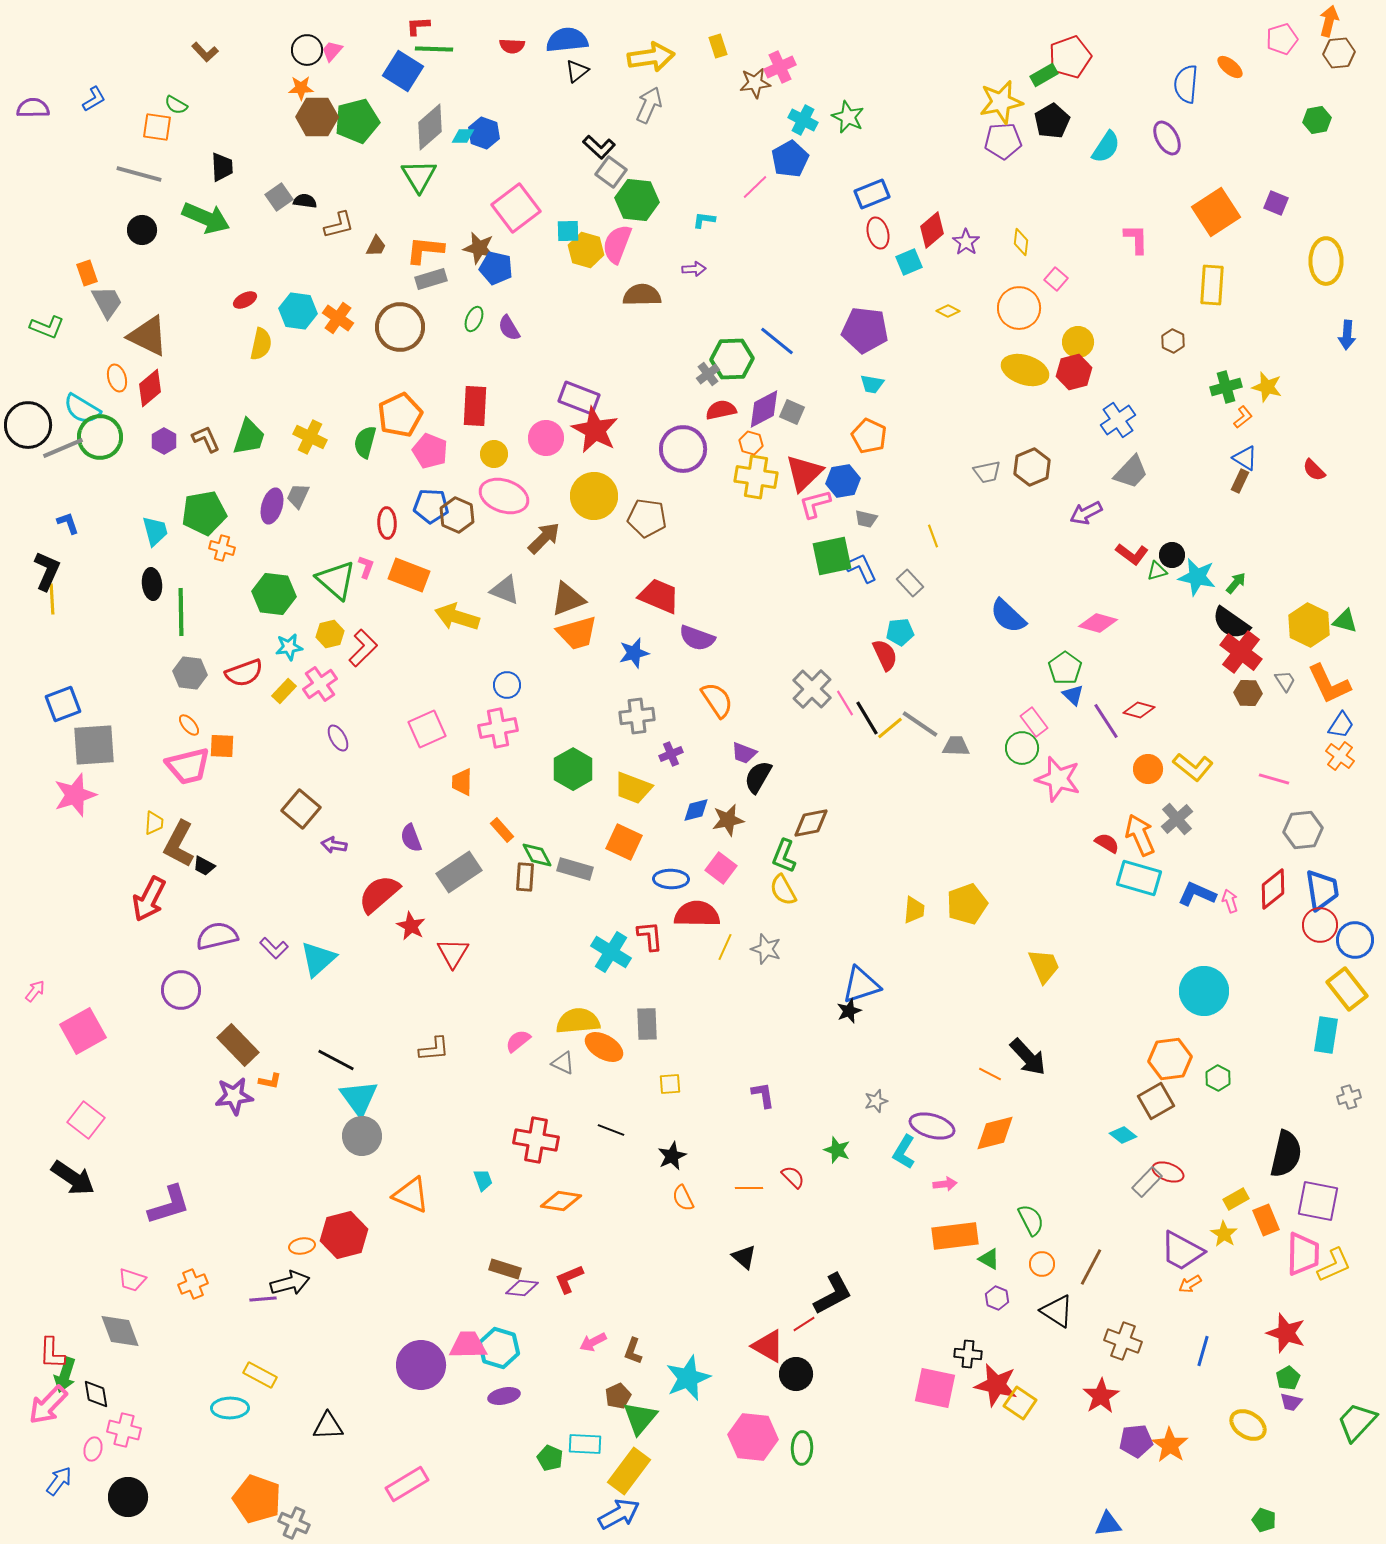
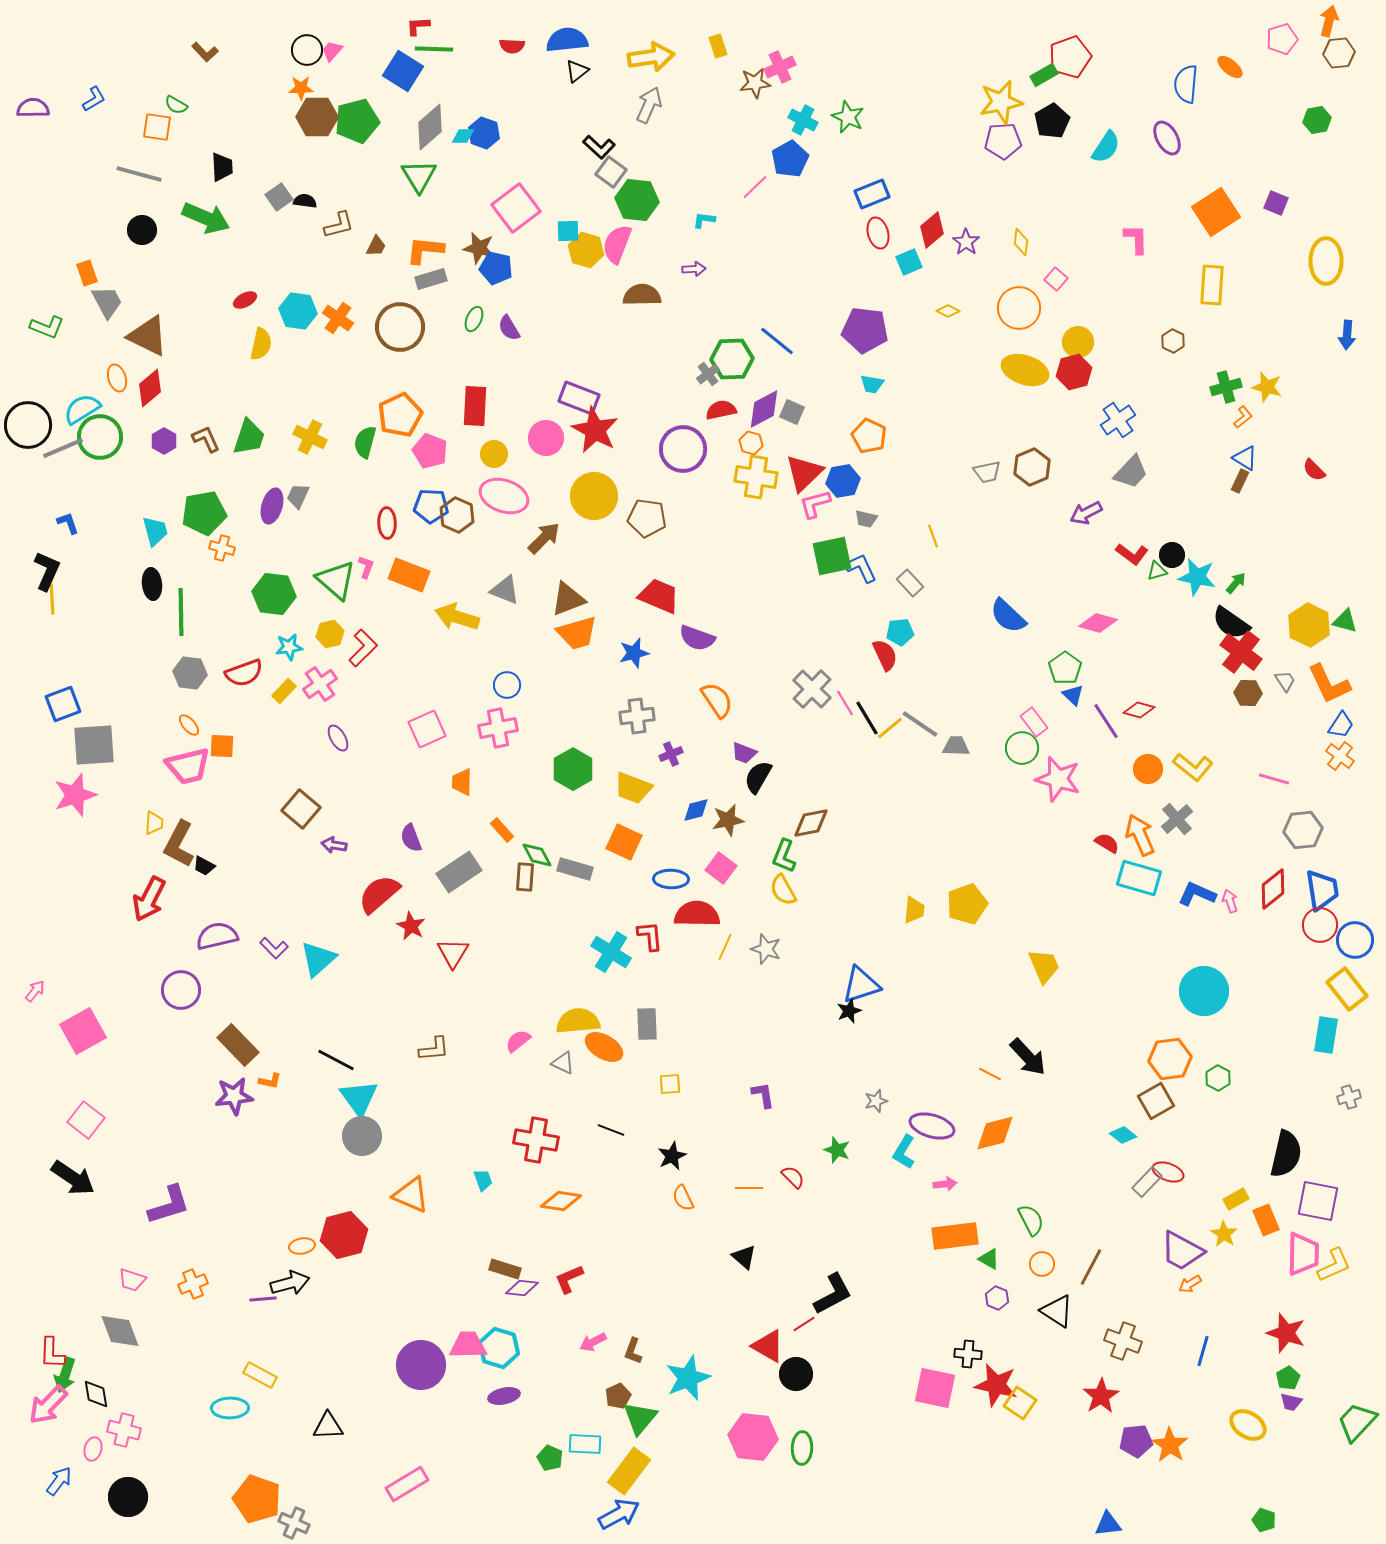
cyan semicircle at (82, 409): rotated 117 degrees clockwise
